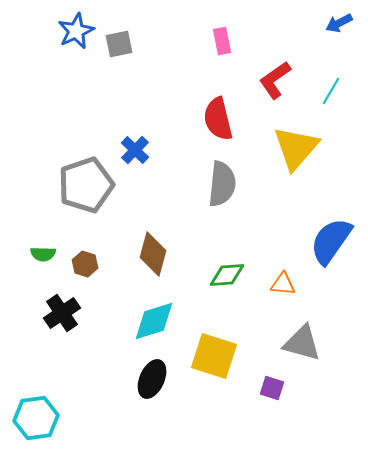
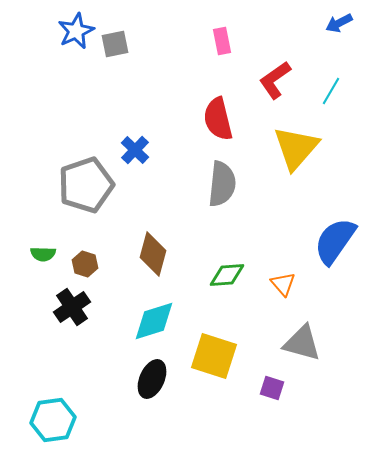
gray square: moved 4 px left
blue semicircle: moved 4 px right
orange triangle: rotated 44 degrees clockwise
black cross: moved 10 px right, 6 px up
cyan hexagon: moved 17 px right, 2 px down
